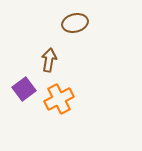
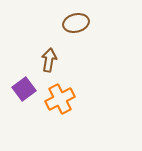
brown ellipse: moved 1 px right
orange cross: moved 1 px right
